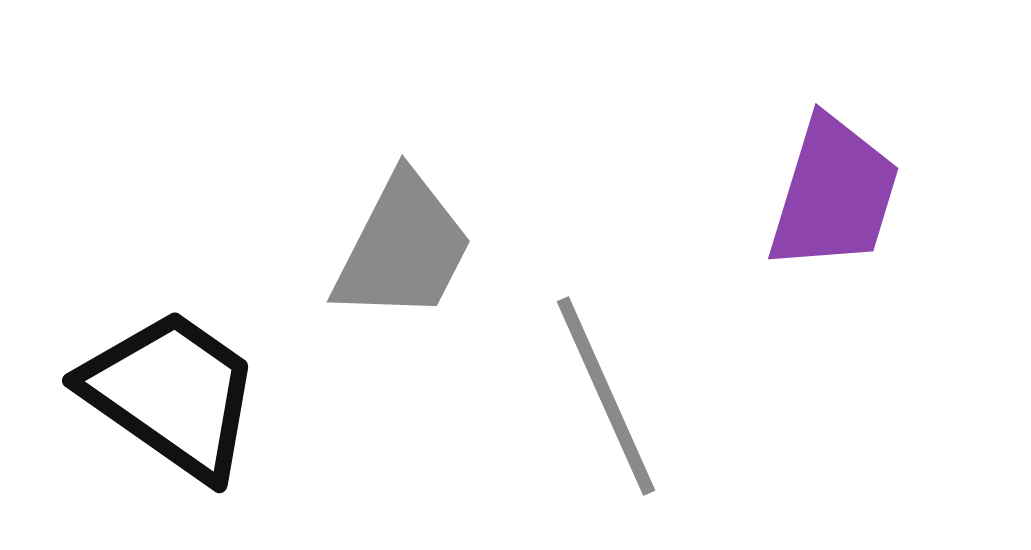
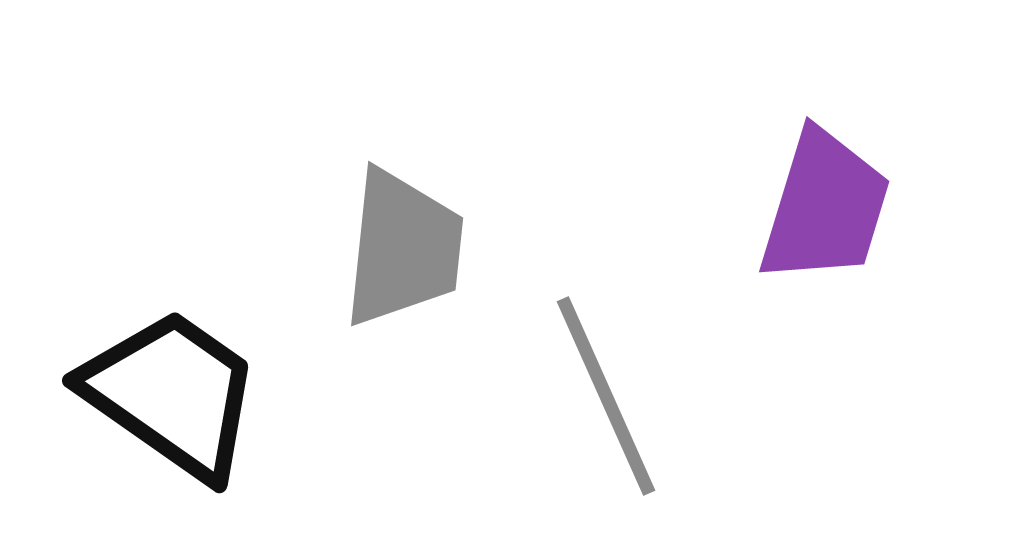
purple trapezoid: moved 9 px left, 13 px down
gray trapezoid: rotated 21 degrees counterclockwise
